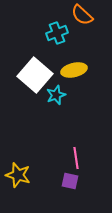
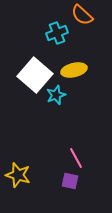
pink line: rotated 20 degrees counterclockwise
